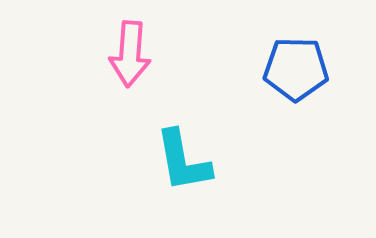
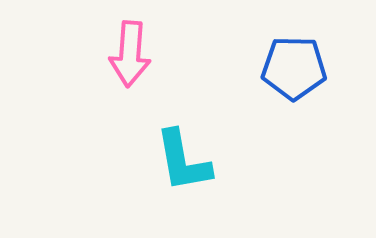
blue pentagon: moved 2 px left, 1 px up
